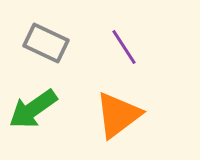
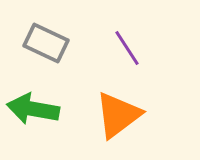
purple line: moved 3 px right, 1 px down
green arrow: rotated 45 degrees clockwise
